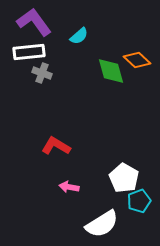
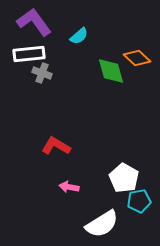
white rectangle: moved 2 px down
orange diamond: moved 2 px up
cyan pentagon: rotated 10 degrees clockwise
